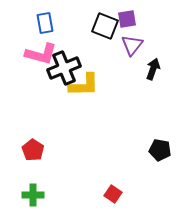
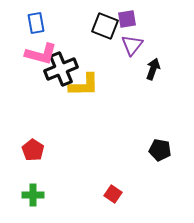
blue rectangle: moved 9 px left
black cross: moved 3 px left, 1 px down
